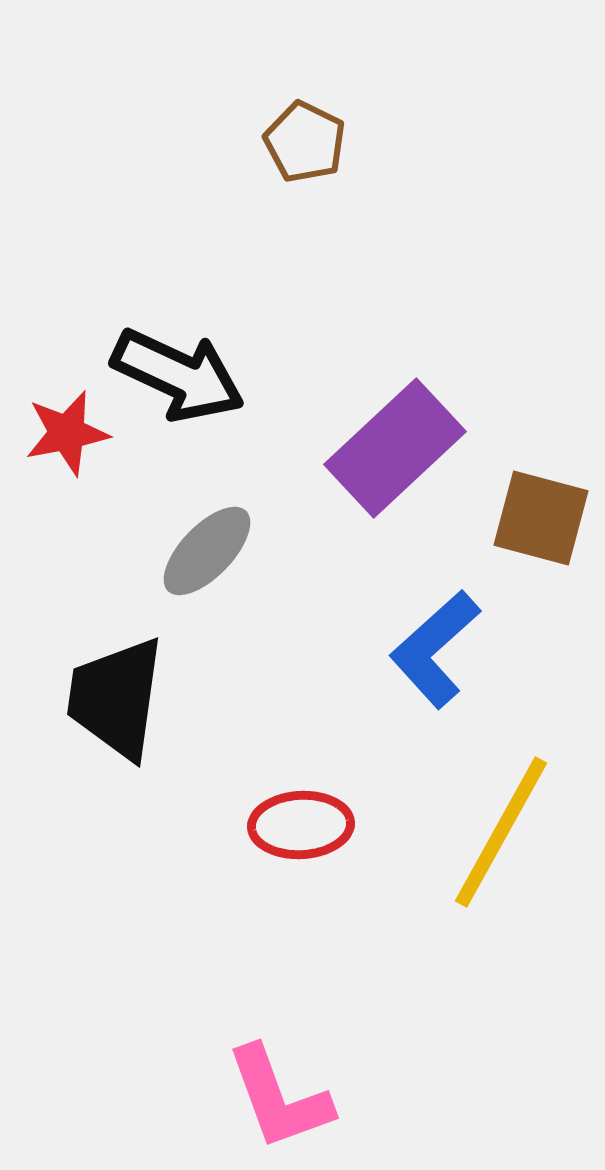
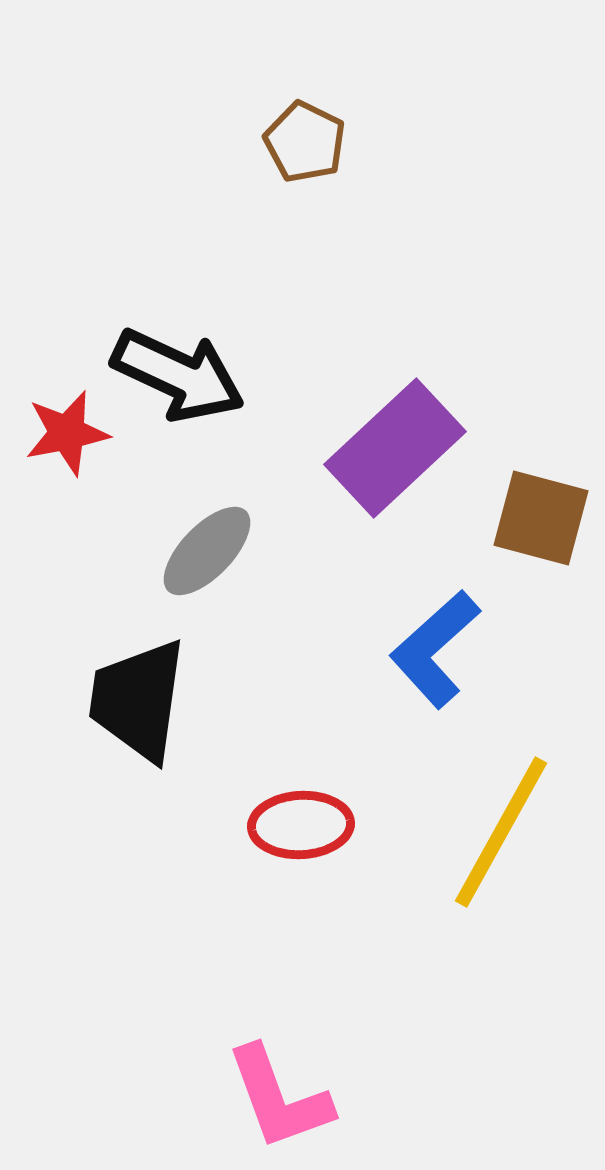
black trapezoid: moved 22 px right, 2 px down
